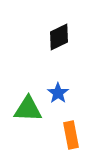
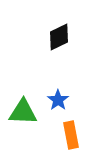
blue star: moved 7 px down
green triangle: moved 5 px left, 3 px down
